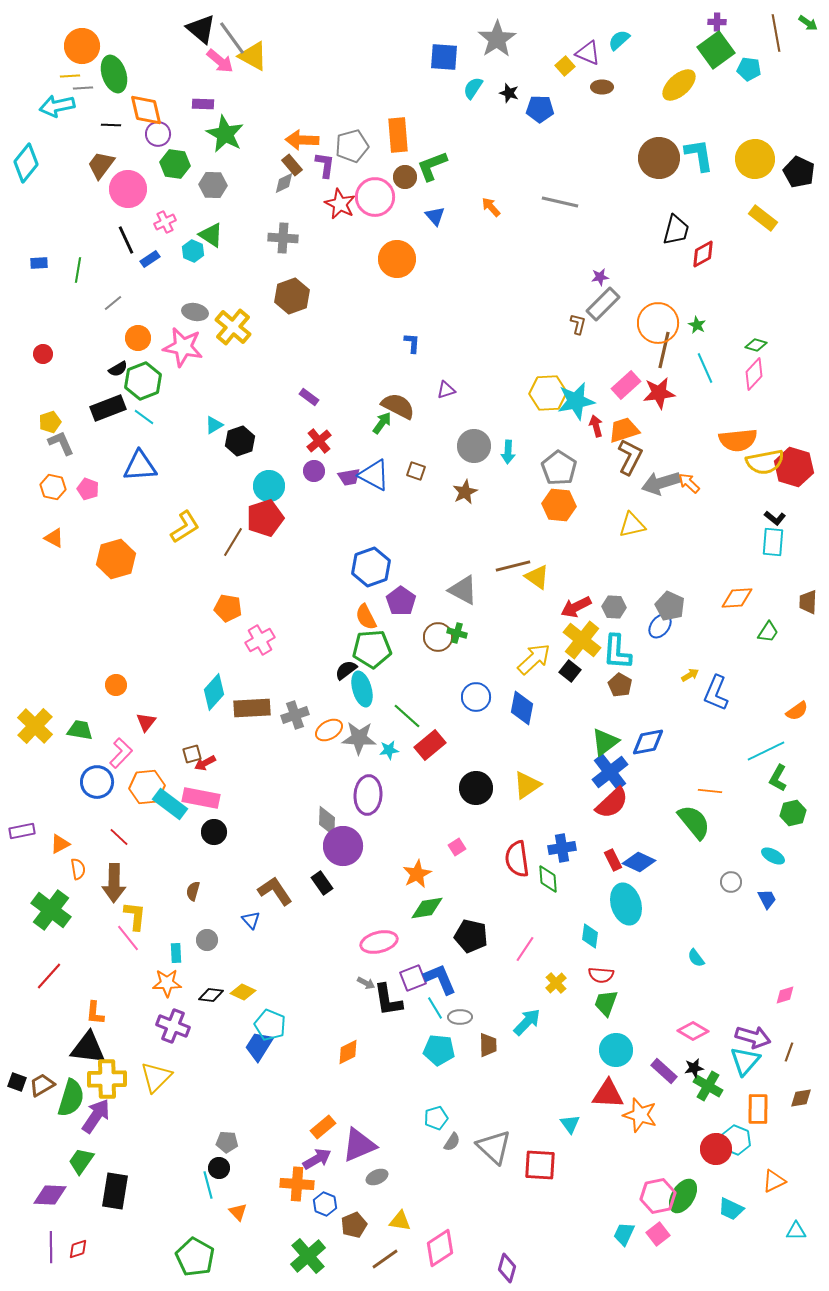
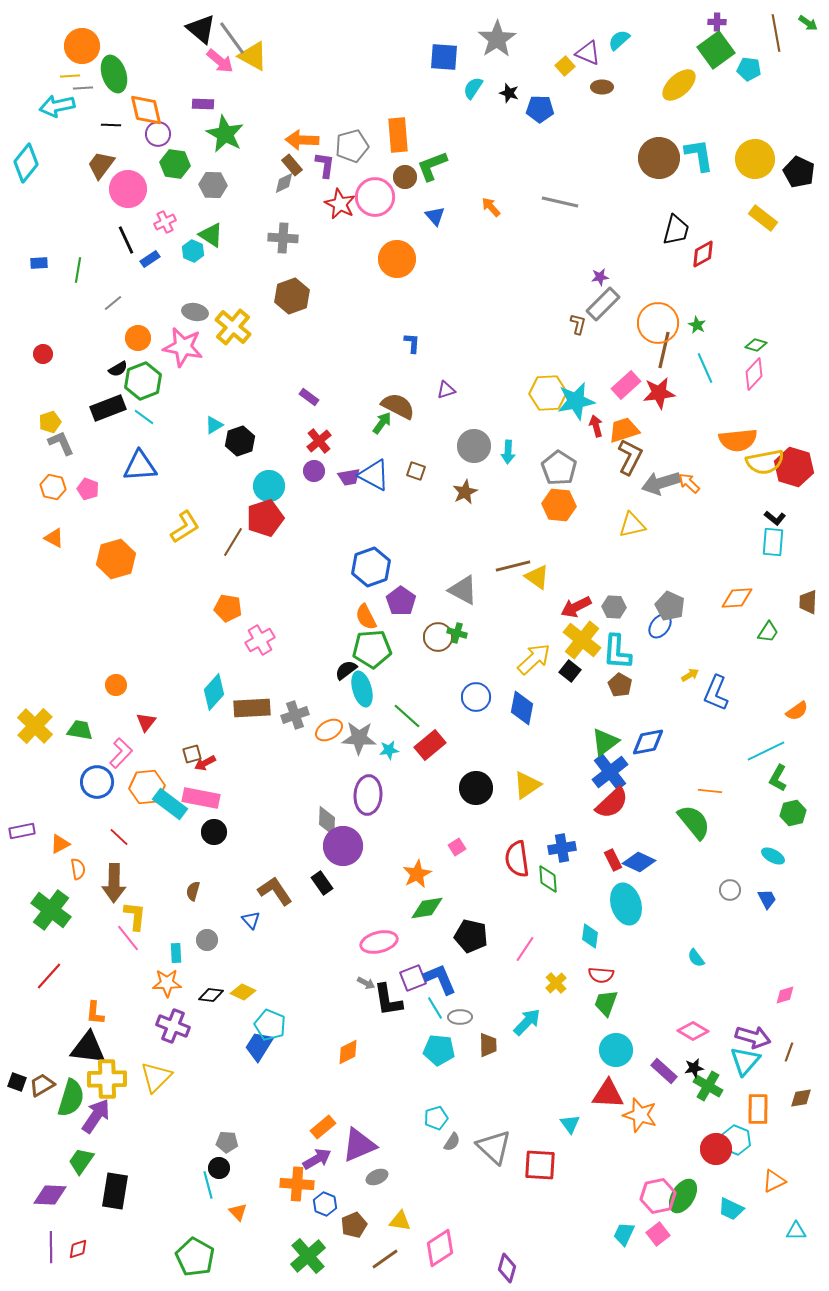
gray circle at (731, 882): moved 1 px left, 8 px down
